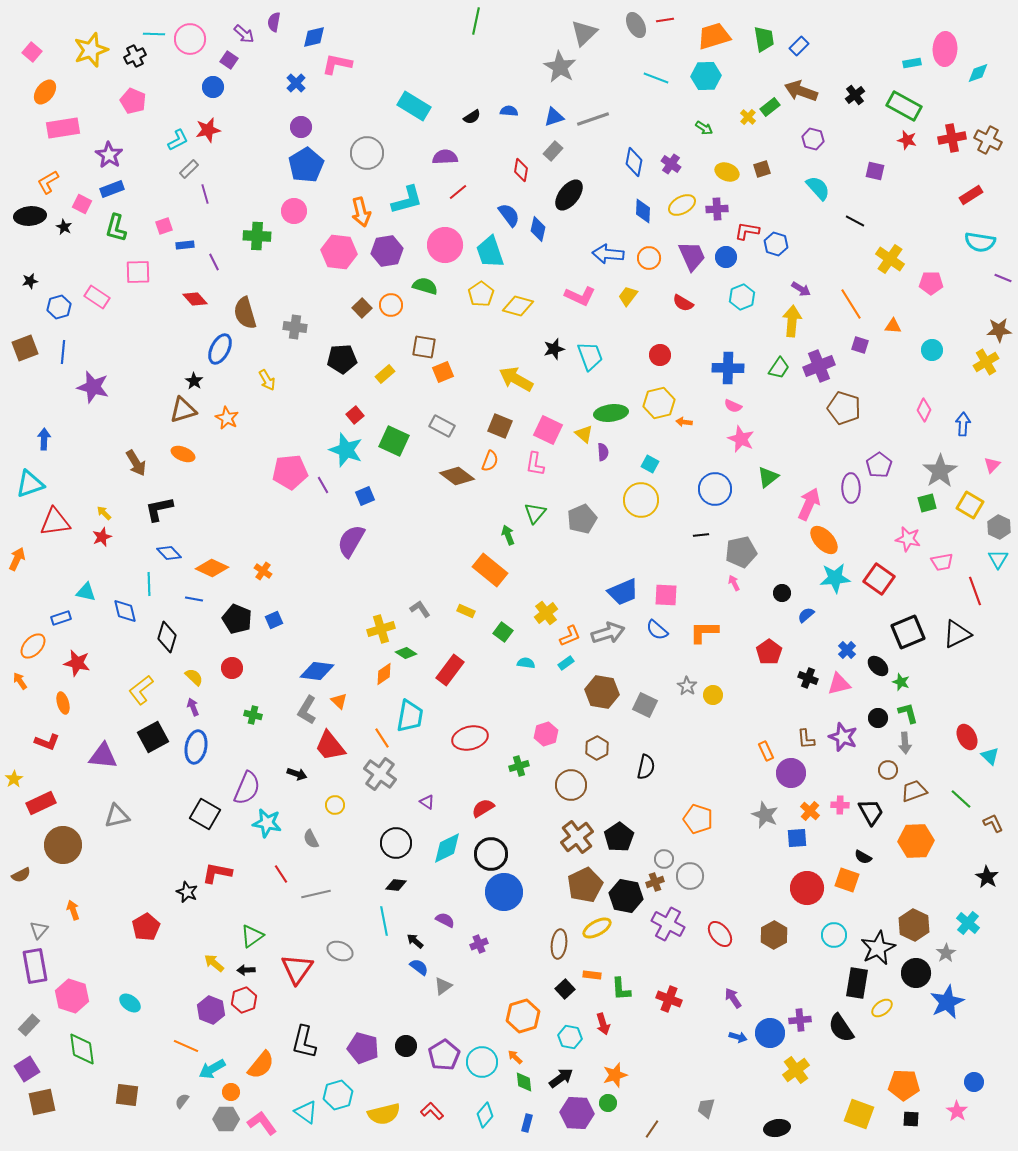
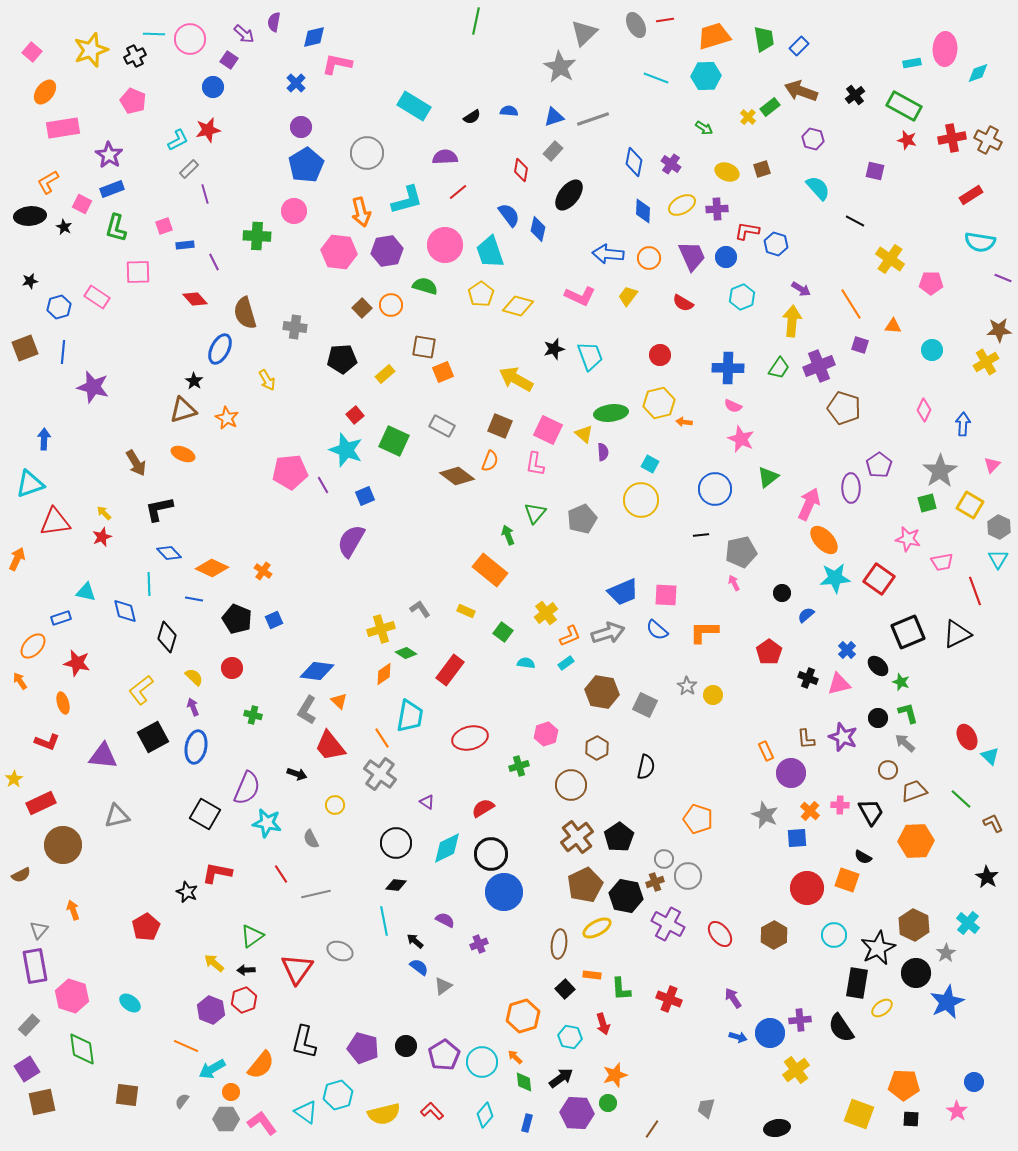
gray arrow at (905, 743): rotated 135 degrees clockwise
gray circle at (690, 876): moved 2 px left
